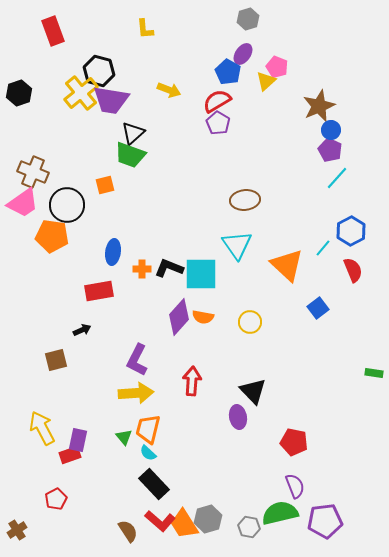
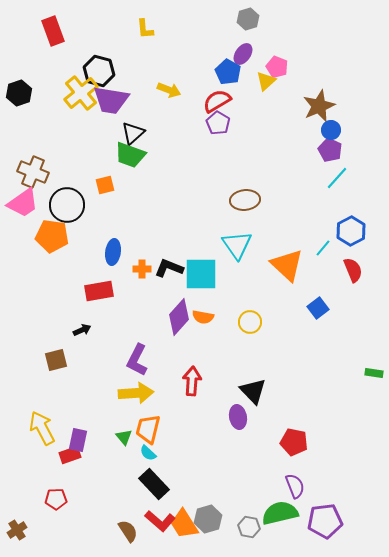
red pentagon at (56, 499): rotated 25 degrees clockwise
